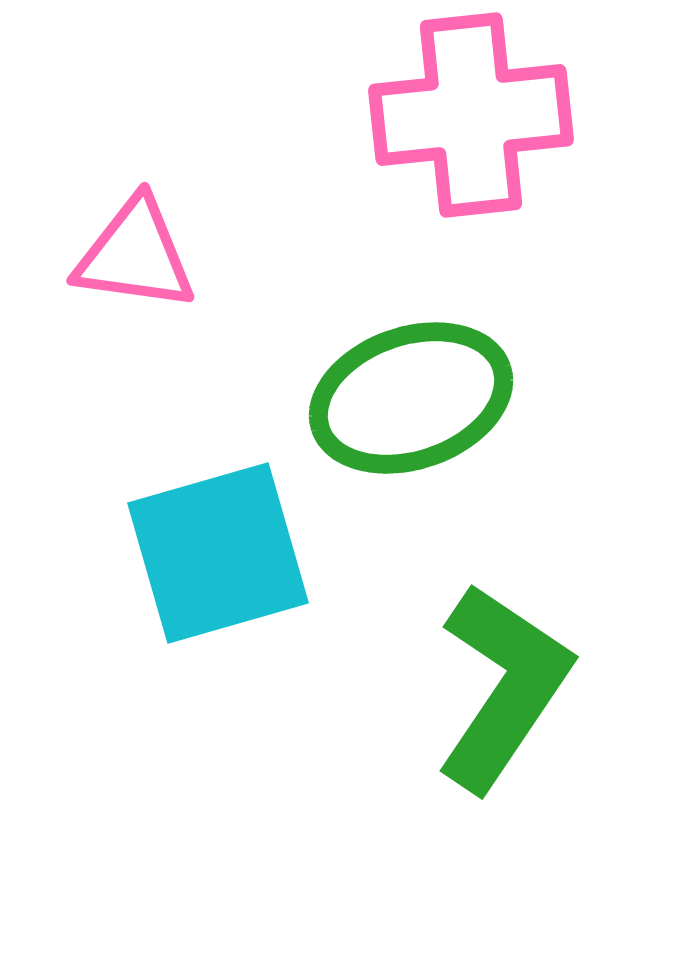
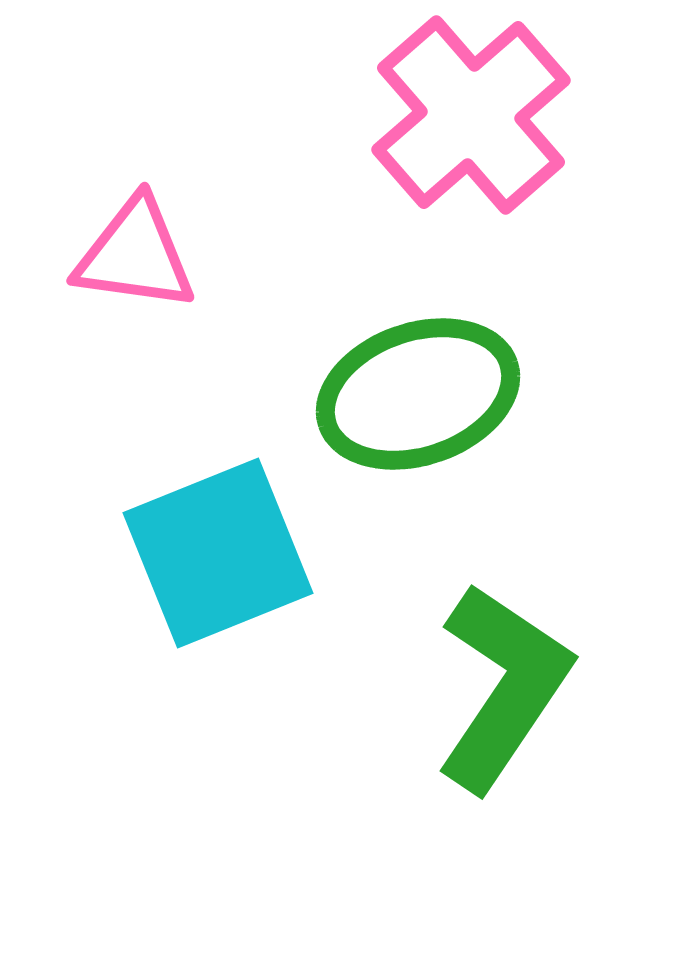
pink cross: rotated 35 degrees counterclockwise
green ellipse: moved 7 px right, 4 px up
cyan square: rotated 6 degrees counterclockwise
